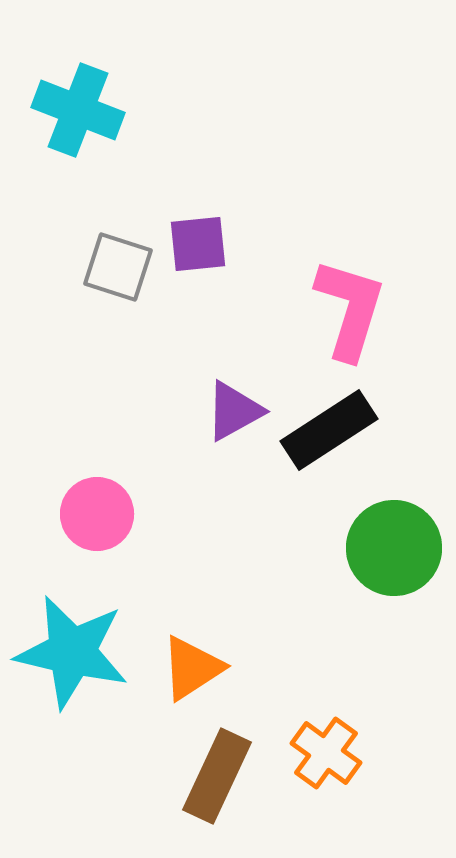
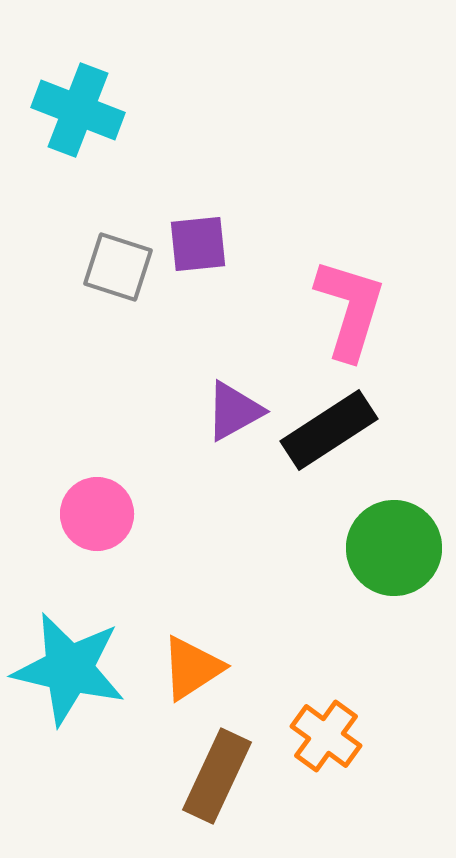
cyan star: moved 3 px left, 17 px down
orange cross: moved 17 px up
